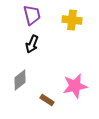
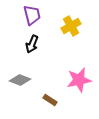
yellow cross: moved 1 px left, 6 px down; rotated 36 degrees counterclockwise
gray diamond: rotated 60 degrees clockwise
pink star: moved 4 px right, 6 px up
brown rectangle: moved 3 px right
